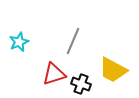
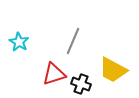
cyan star: rotated 18 degrees counterclockwise
